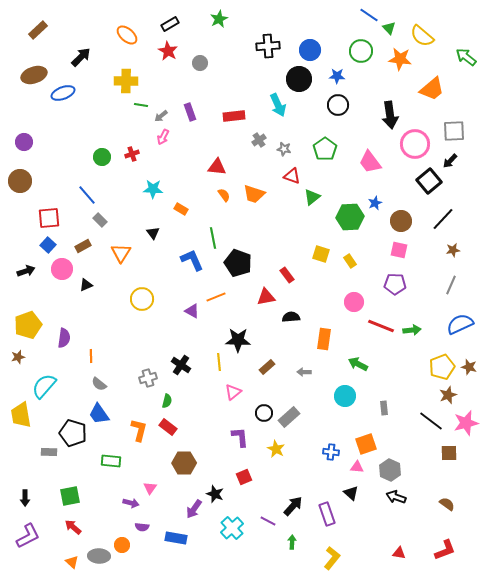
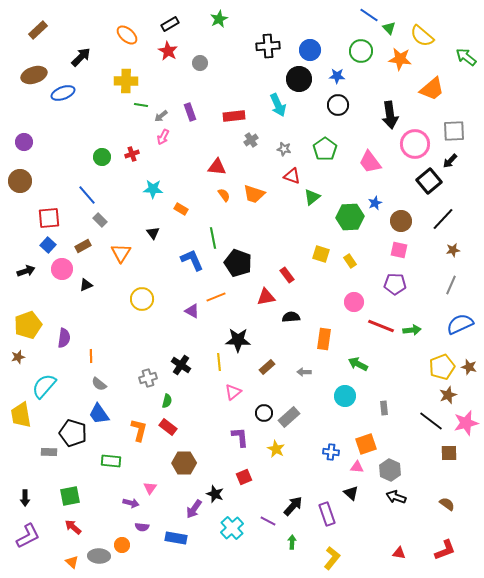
gray cross at (259, 140): moved 8 px left
